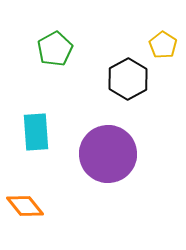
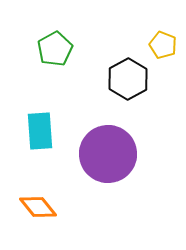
yellow pentagon: rotated 12 degrees counterclockwise
cyan rectangle: moved 4 px right, 1 px up
orange diamond: moved 13 px right, 1 px down
